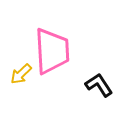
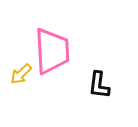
black L-shape: rotated 140 degrees counterclockwise
